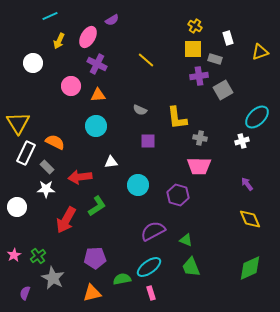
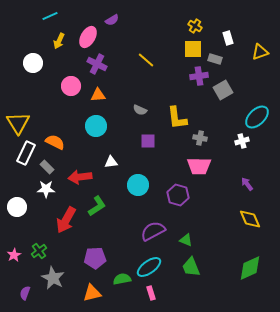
green cross at (38, 256): moved 1 px right, 5 px up
